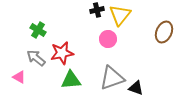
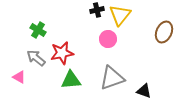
black triangle: moved 8 px right, 3 px down
